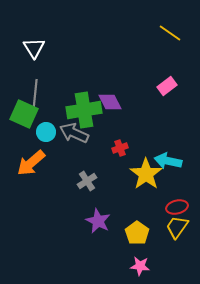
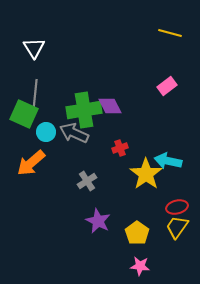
yellow line: rotated 20 degrees counterclockwise
purple diamond: moved 4 px down
